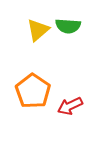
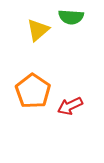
green semicircle: moved 3 px right, 9 px up
